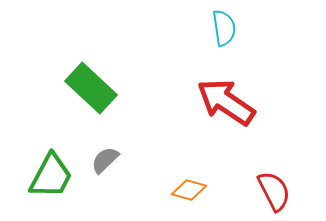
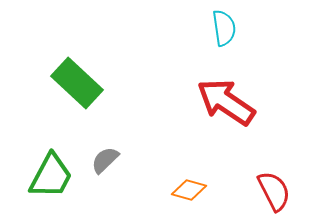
green rectangle: moved 14 px left, 5 px up
